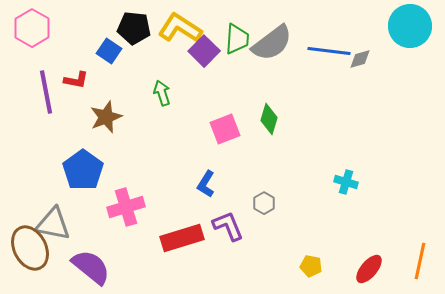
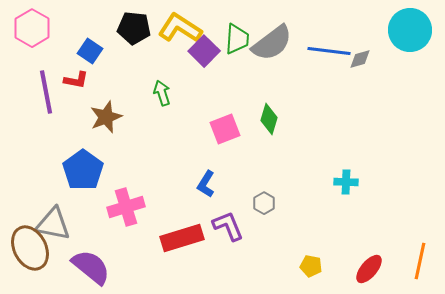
cyan circle: moved 4 px down
blue square: moved 19 px left
cyan cross: rotated 15 degrees counterclockwise
